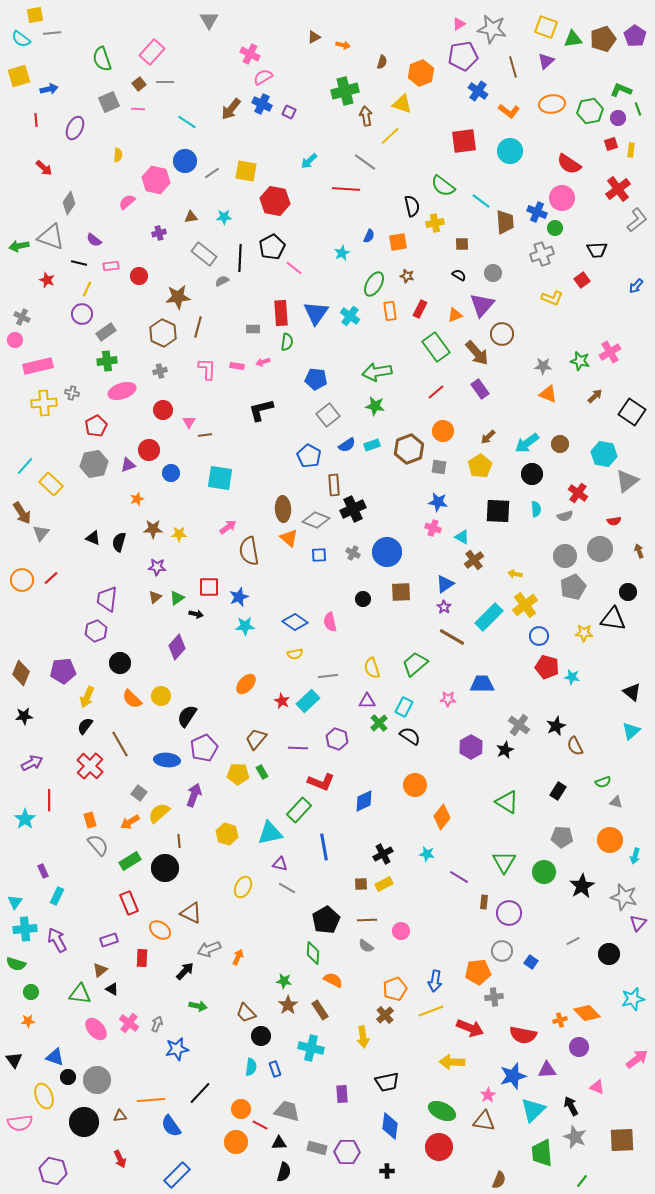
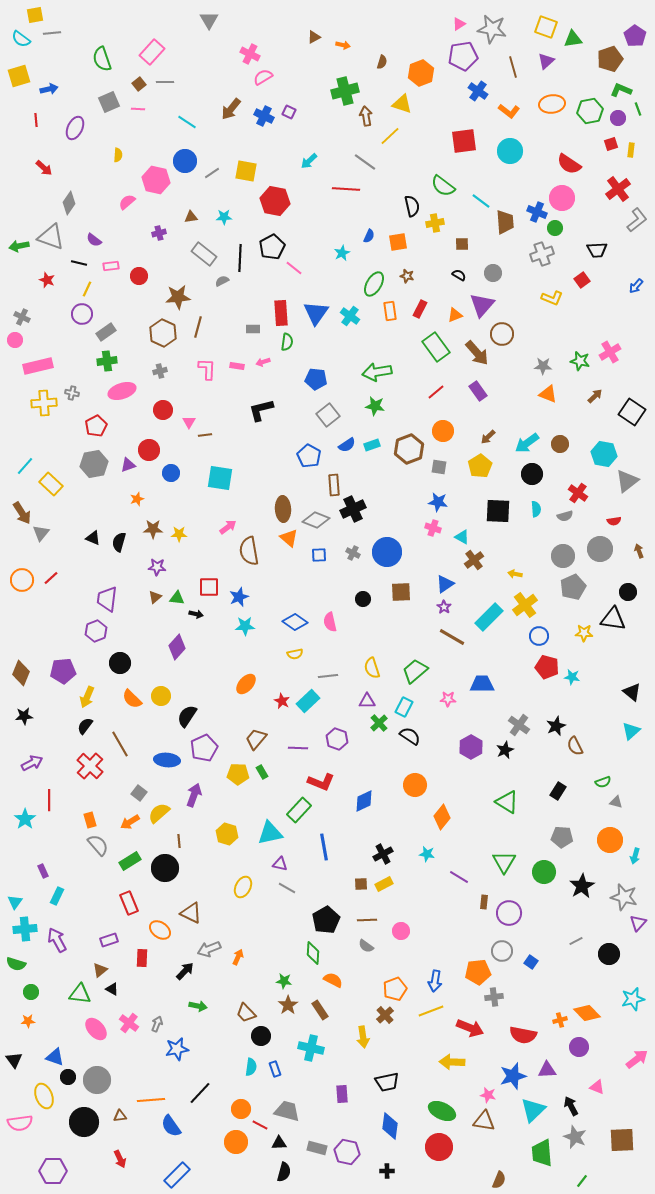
brown pentagon at (603, 39): moved 7 px right, 20 px down
blue cross at (262, 104): moved 2 px right, 12 px down
purple rectangle at (480, 389): moved 2 px left, 2 px down
gray circle at (565, 556): moved 2 px left
green triangle at (177, 598): rotated 42 degrees clockwise
green trapezoid at (415, 664): moved 7 px down
gray line at (573, 941): moved 3 px right
pink star at (488, 1095): rotated 28 degrees counterclockwise
purple hexagon at (347, 1152): rotated 10 degrees clockwise
purple hexagon at (53, 1171): rotated 12 degrees counterclockwise
